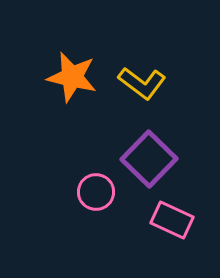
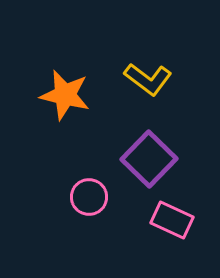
orange star: moved 7 px left, 18 px down
yellow L-shape: moved 6 px right, 4 px up
pink circle: moved 7 px left, 5 px down
